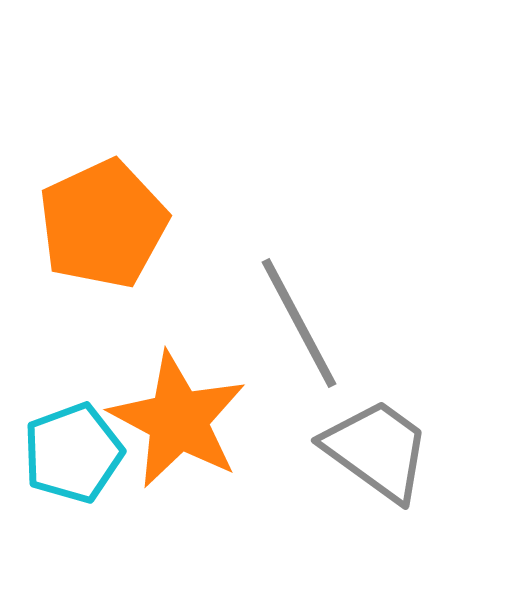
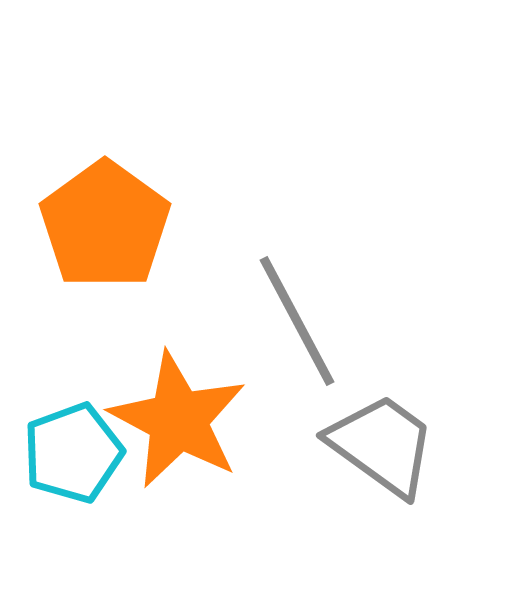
orange pentagon: moved 2 px right, 1 px down; rotated 11 degrees counterclockwise
gray line: moved 2 px left, 2 px up
gray trapezoid: moved 5 px right, 5 px up
